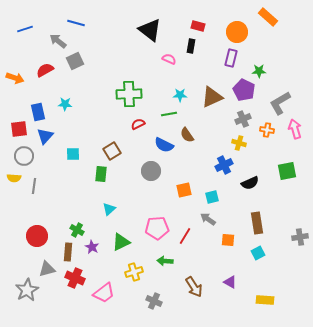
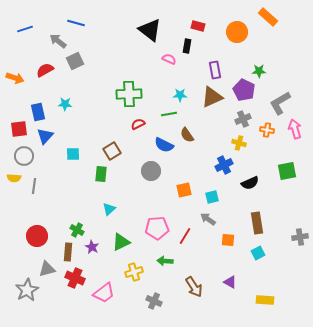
black rectangle at (191, 46): moved 4 px left
purple rectangle at (231, 58): moved 16 px left, 12 px down; rotated 24 degrees counterclockwise
